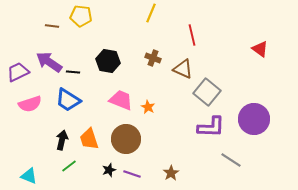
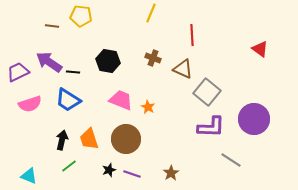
red line: rotated 10 degrees clockwise
